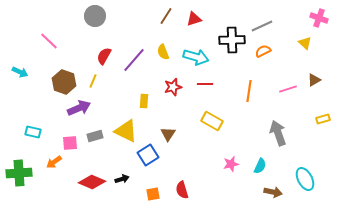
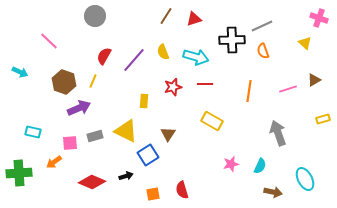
orange semicircle at (263, 51): rotated 84 degrees counterclockwise
black arrow at (122, 179): moved 4 px right, 3 px up
